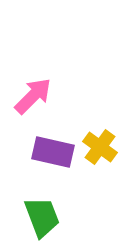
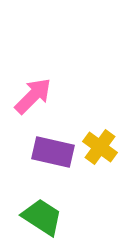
green trapezoid: rotated 36 degrees counterclockwise
